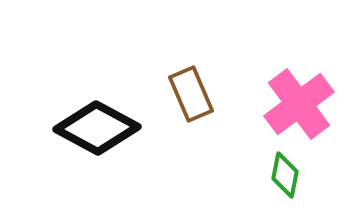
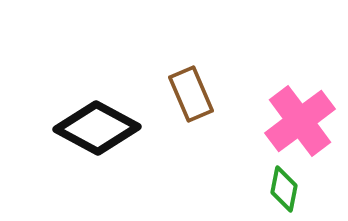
pink cross: moved 1 px right, 17 px down
green diamond: moved 1 px left, 14 px down
